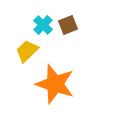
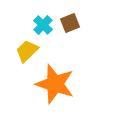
brown square: moved 2 px right, 2 px up
